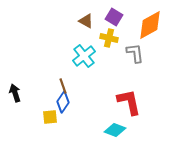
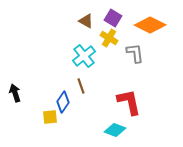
purple square: moved 1 px left, 1 px down
orange diamond: rotated 56 degrees clockwise
yellow cross: rotated 18 degrees clockwise
brown line: moved 18 px right
